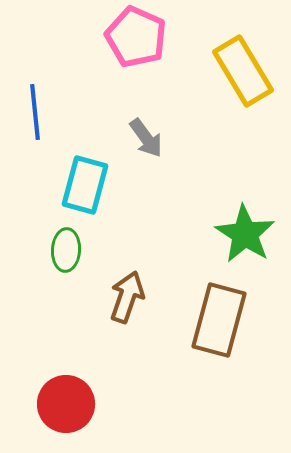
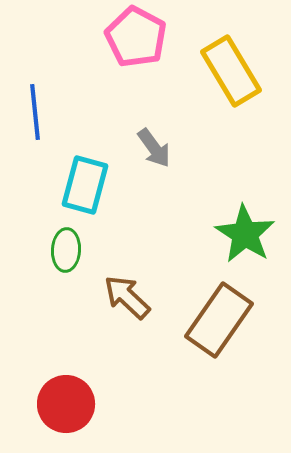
pink pentagon: rotated 4 degrees clockwise
yellow rectangle: moved 12 px left
gray arrow: moved 8 px right, 10 px down
brown arrow: rotated 66 degrees counterclockwise
brown rectangle: rotated 20 degrees clockwise
